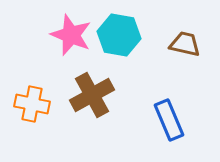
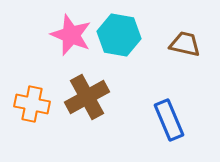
brown cross: moved 5 px left, 2 px down
